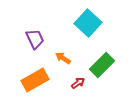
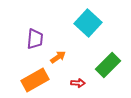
purple trapezoid: rotated 30 degrees clockwise
orange arrow: moved 5 px left, 1 px up; rotated 112 degrees clockwise
green rectangle: moved 6 px right
red arrow: rotated 40 degrees clockwise
